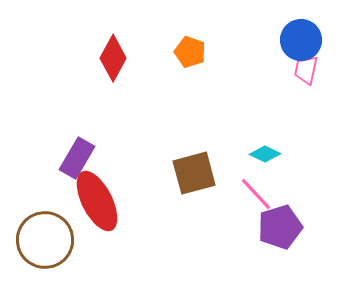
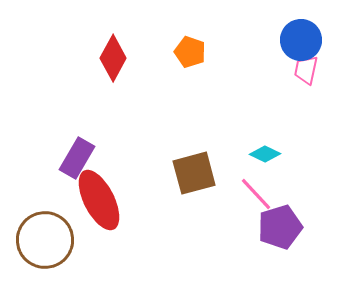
red ellipse: moved 2 px right, 1 px up
